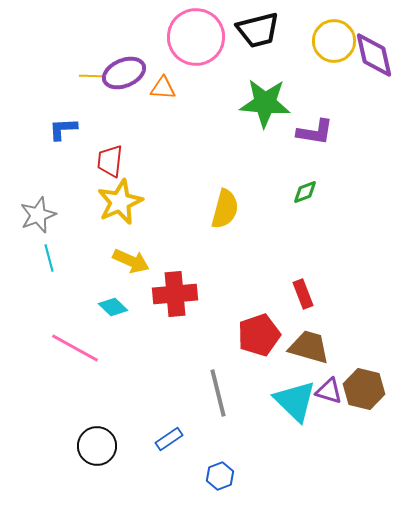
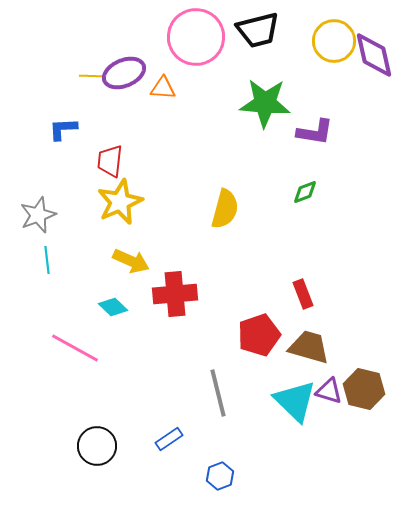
cyan line: moved 2 px left, 2 px down; rotated 8 degrees clockwise
